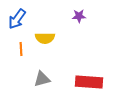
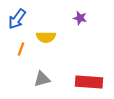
purple star: moved 1 px right, 2 px down; rotated 16 degrees clockwise
yellow semicircle: moved 1 px right, 1 px up
orange line: rotated 24 degrees clockwise
